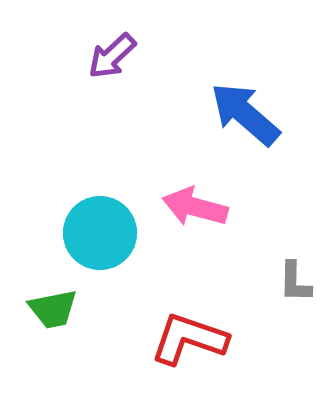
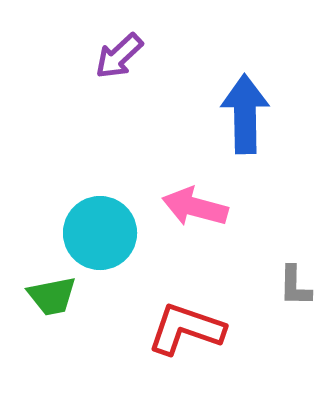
purple arrow: moved 7 px right
blue arrow: rotated 48 degrees clockwise
gray L-shape: moved 4 px down
green trapezoid: moved 1 px left, 13 px up
red L-shape: moved 3 px left, 10 px up
